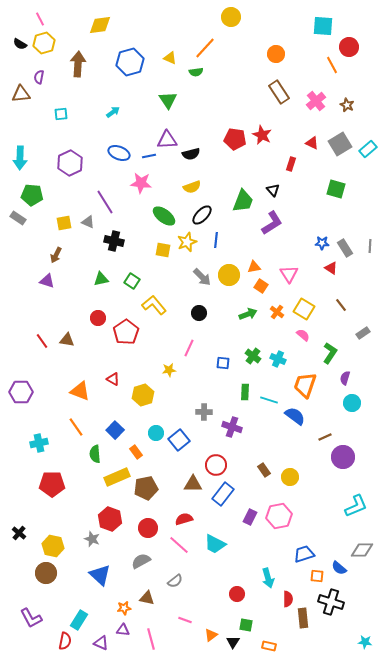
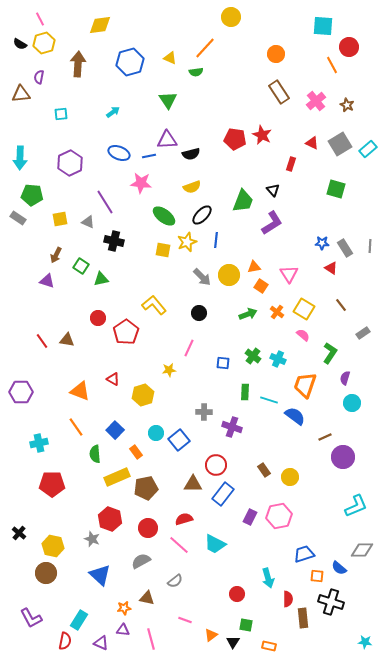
yellow square at (64, 223): moved 4 px left, 4 px up
green square at (132, 281): moved 51 px left, 15 px up
